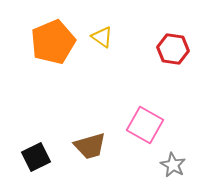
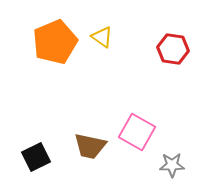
orange pentagon: moved 2 px right
pink square: moved 8 px left, 7 px down
brown trapezoid: rotated 28 degrees clockwise
gray star: moved 1 px left; rotated 30 degrees counterclockwise
